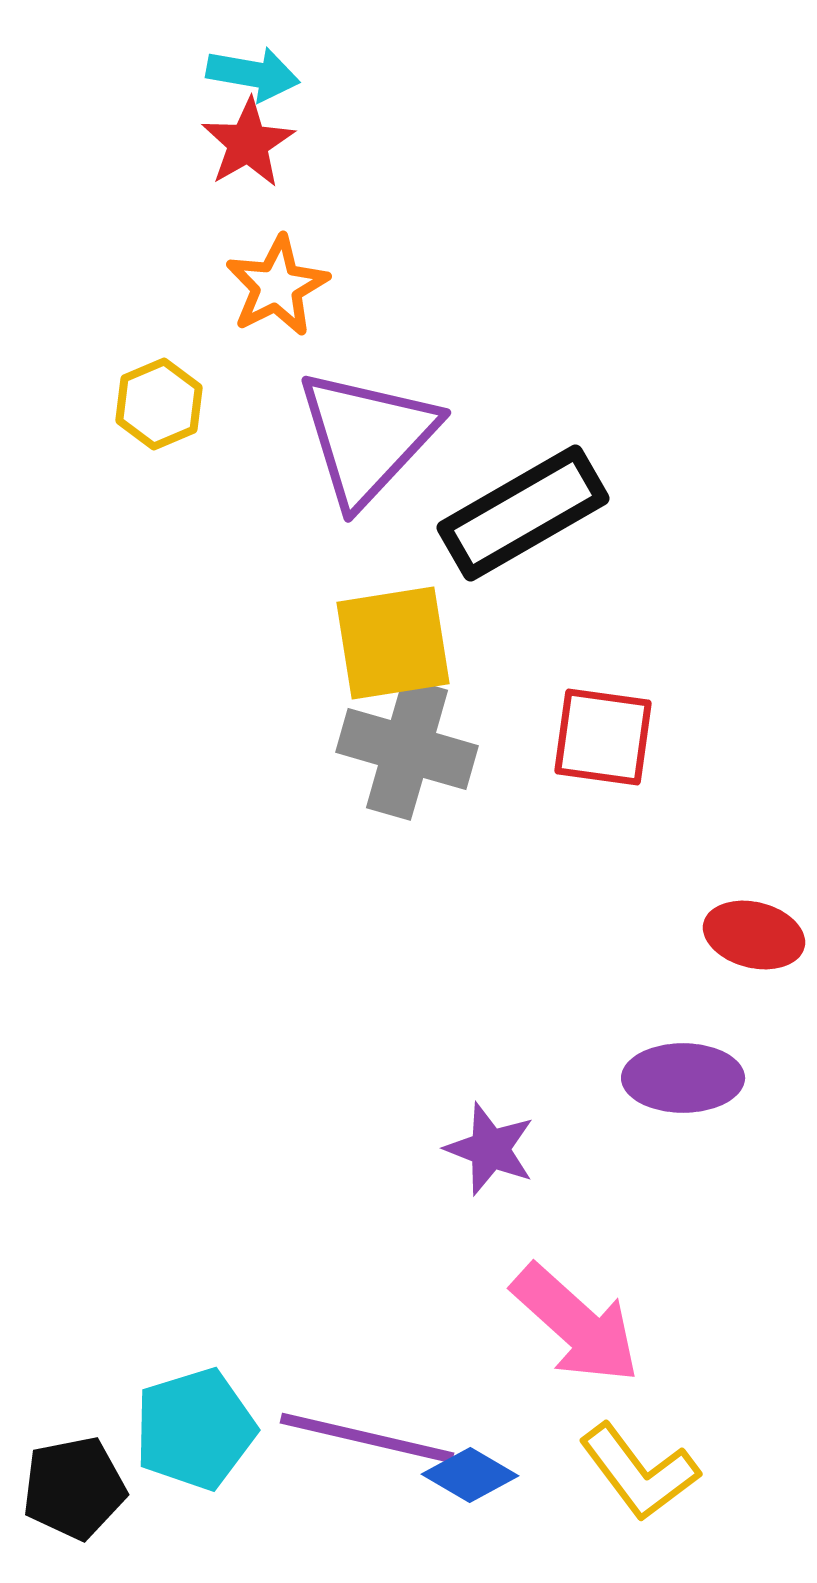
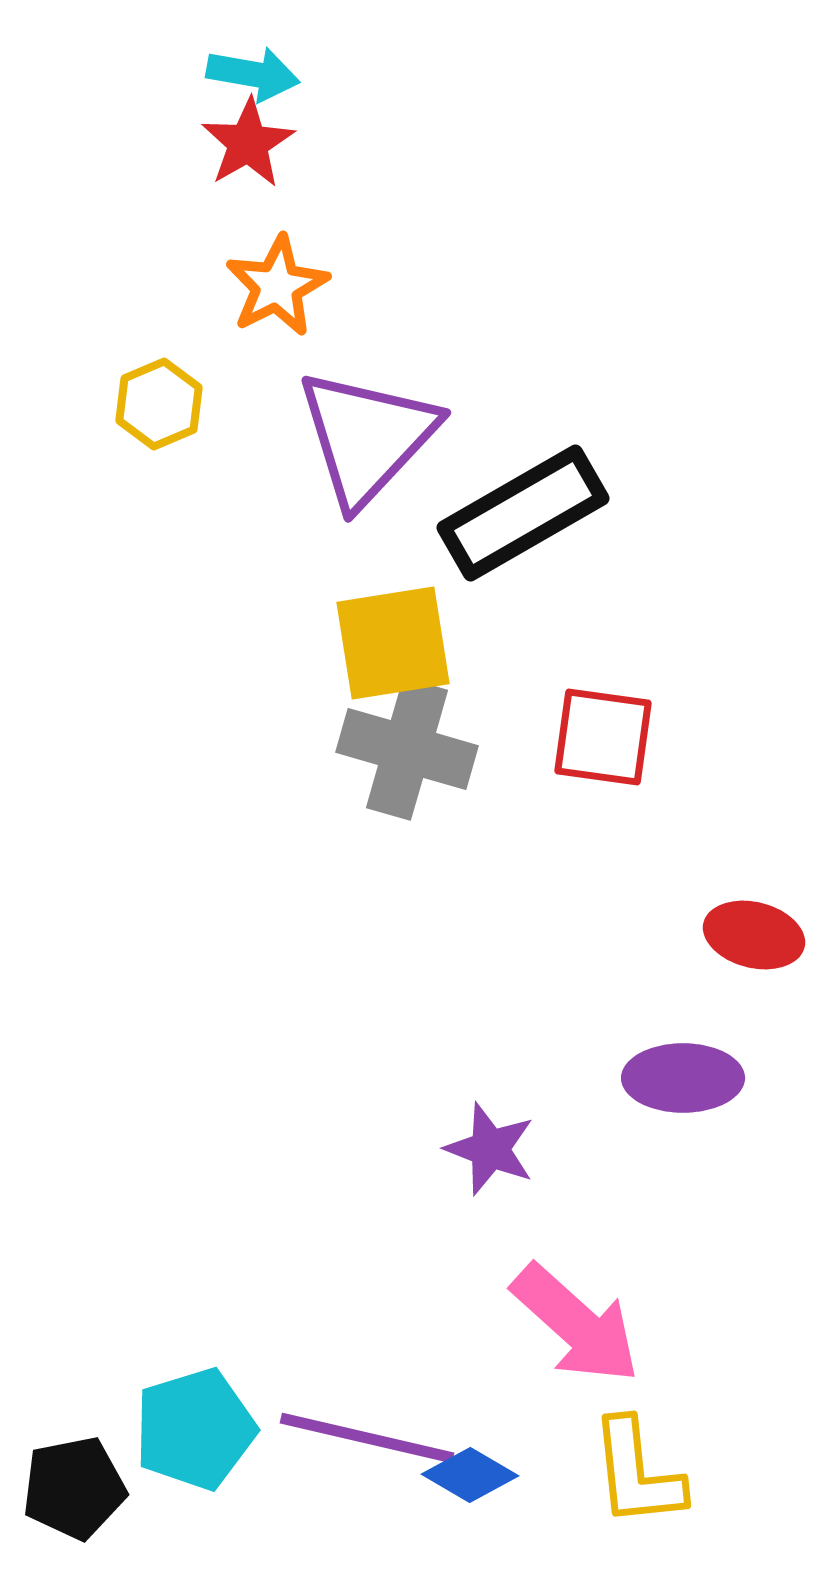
yellow L-shape: moved 2 px left, 1 px down; rotated 31 degrees clockwise
